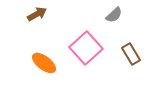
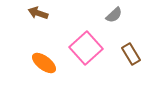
brown arrow: moved 1 px right, 1 px up; rotated 132 degrees counterclockwise
